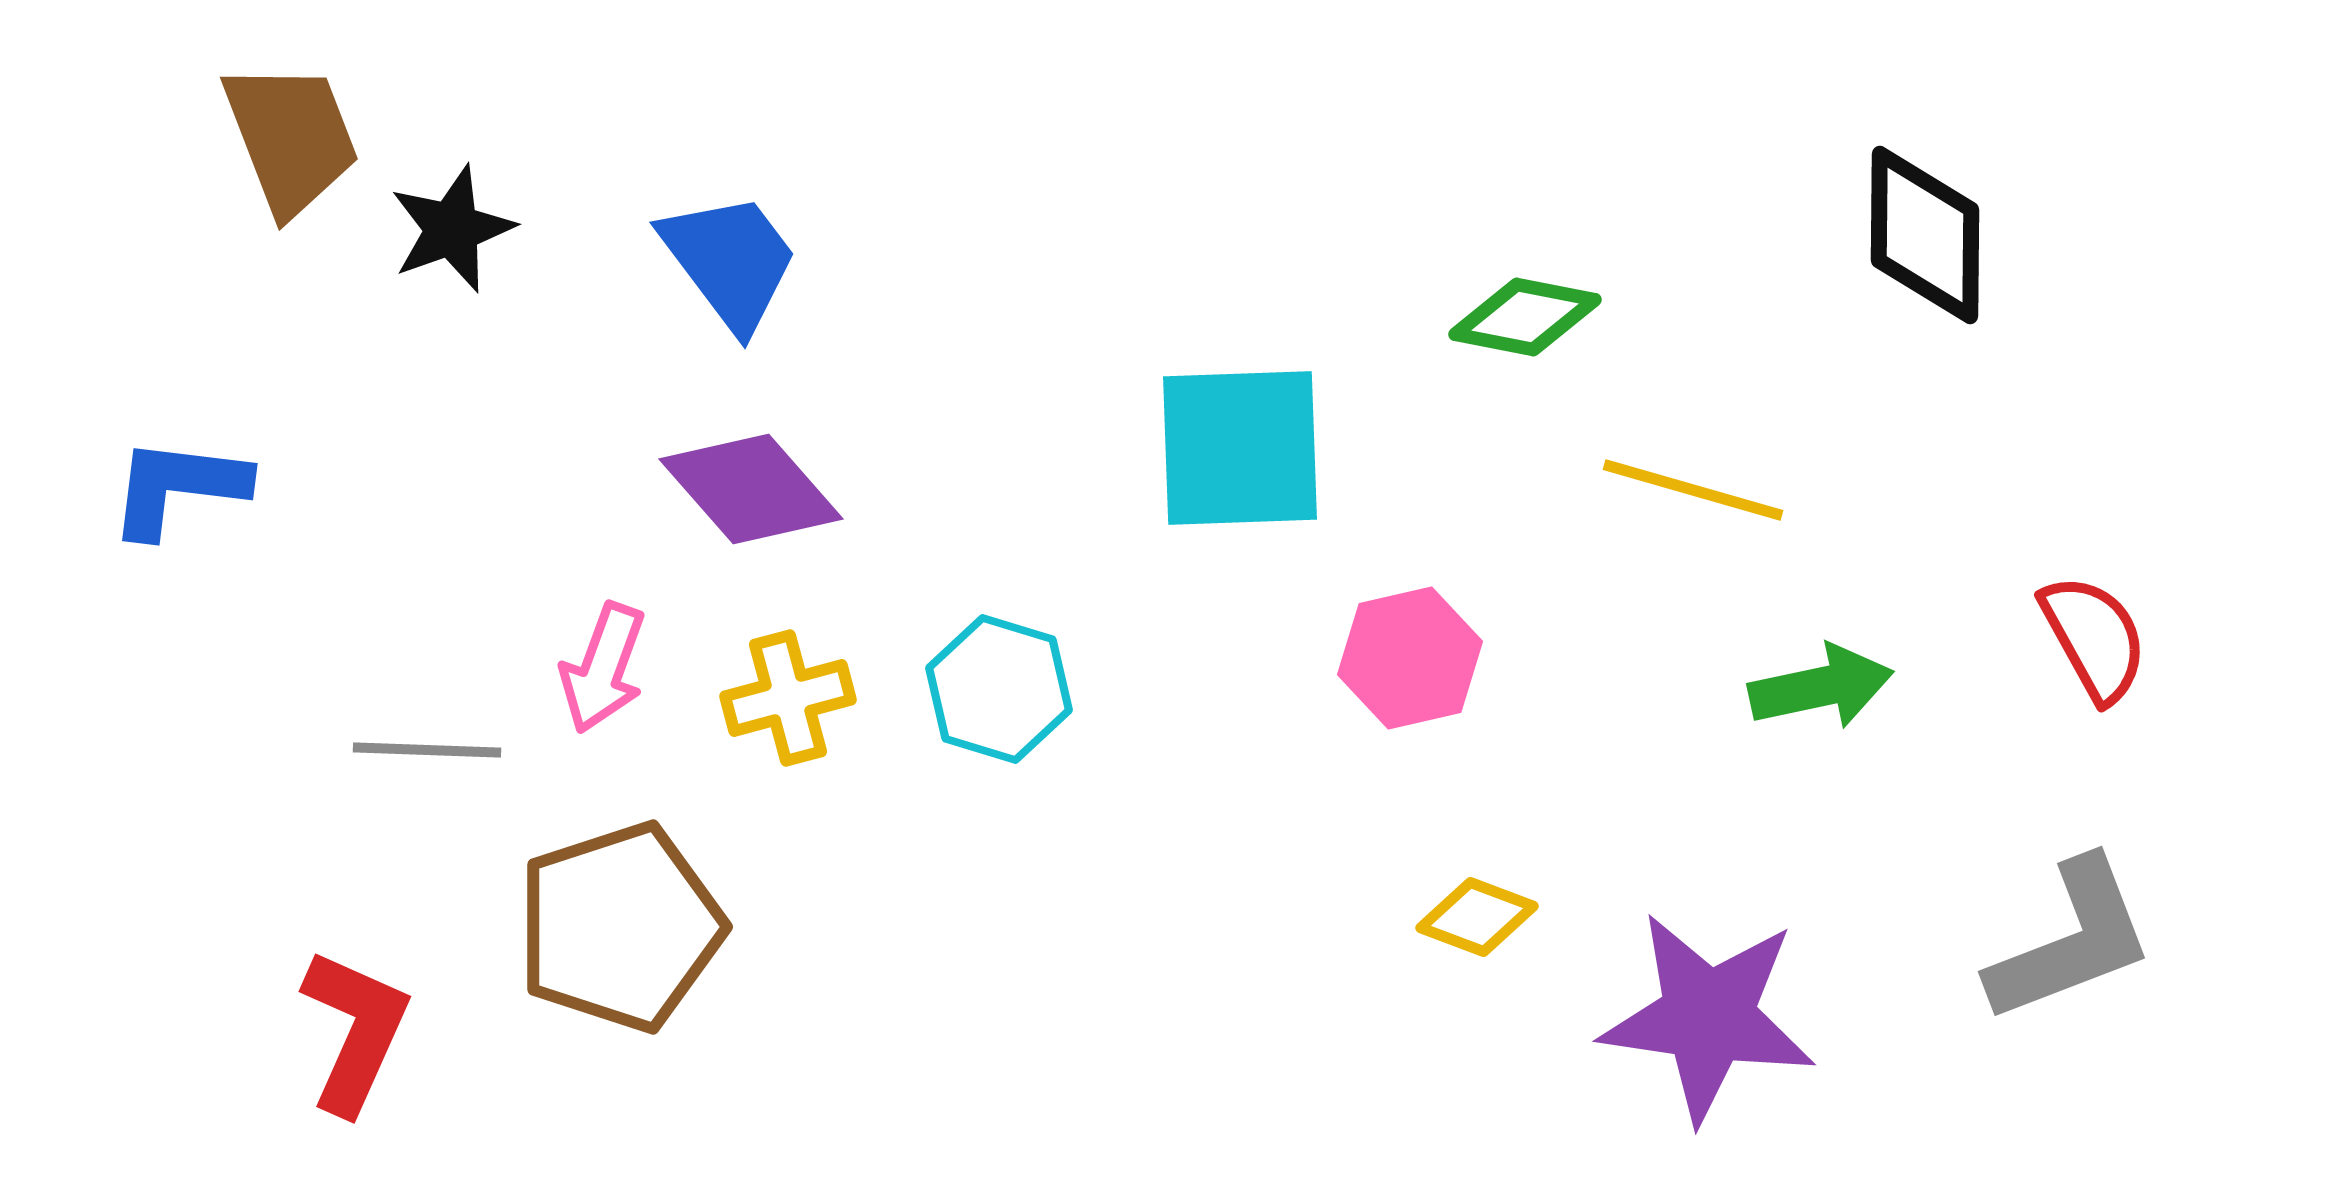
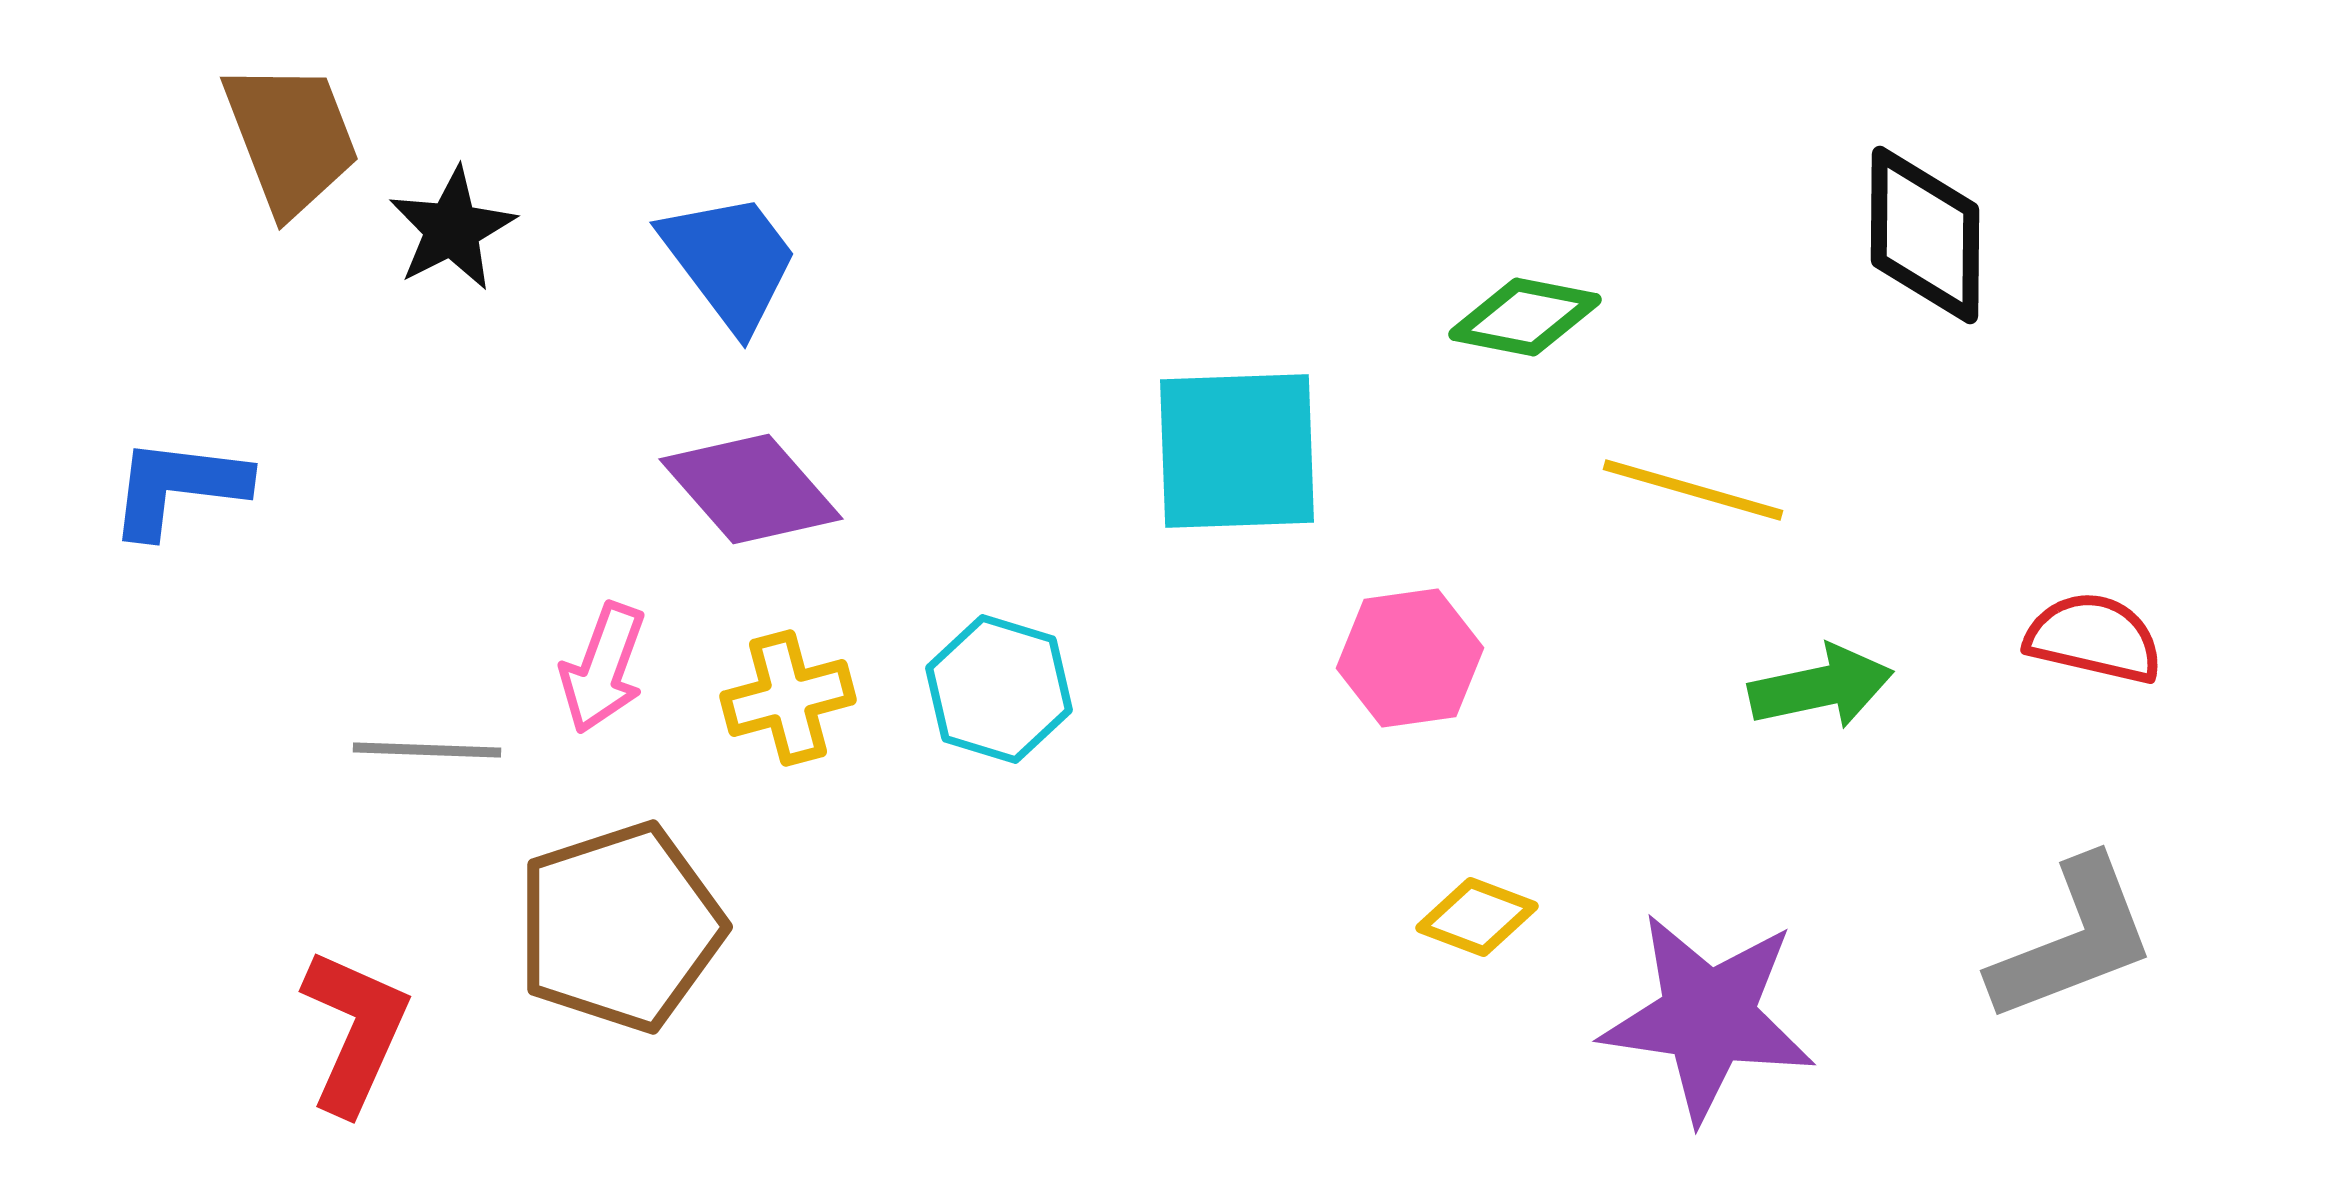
black star: rotated 7 degrees counterclockwise
cyan square: moved 3 px left, 3 px down
red semicircle: rotated 48 degrees counterclockwise
pink hexagon: rotated 5 degrees clockwise
gray L-shape: moved 2 px right, 1 px up
